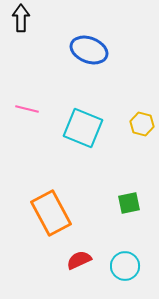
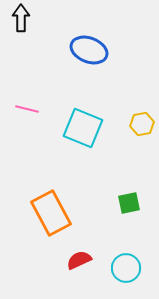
yellow hexagon: rotated 25 degrees counterclockwise
cyan circle: moved 1 px right, 2 px down
